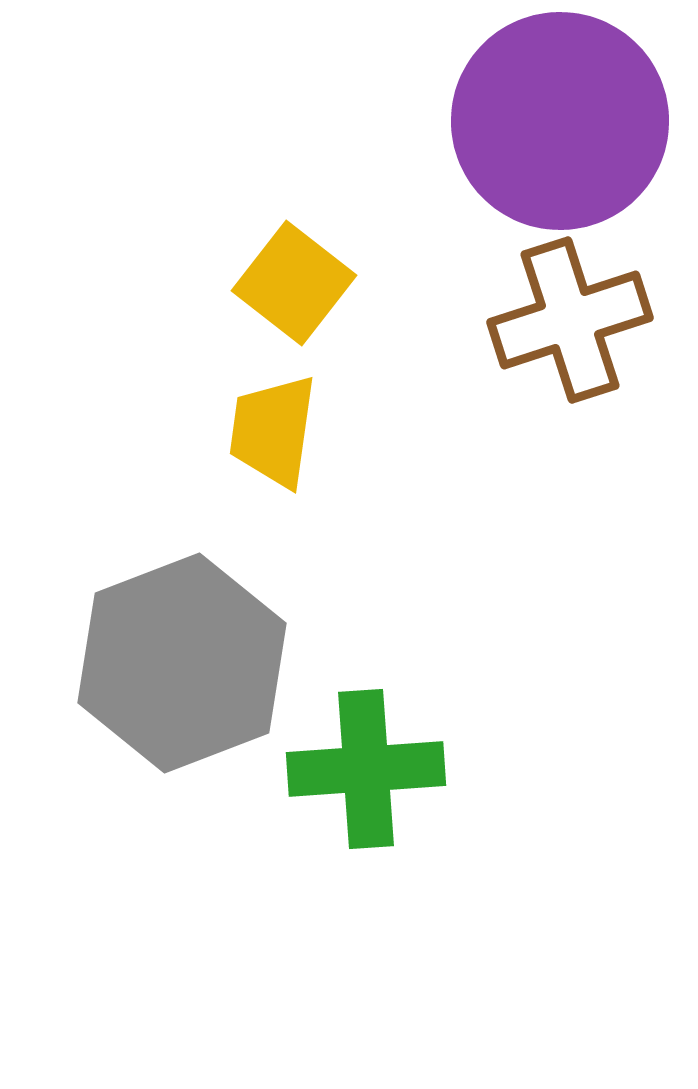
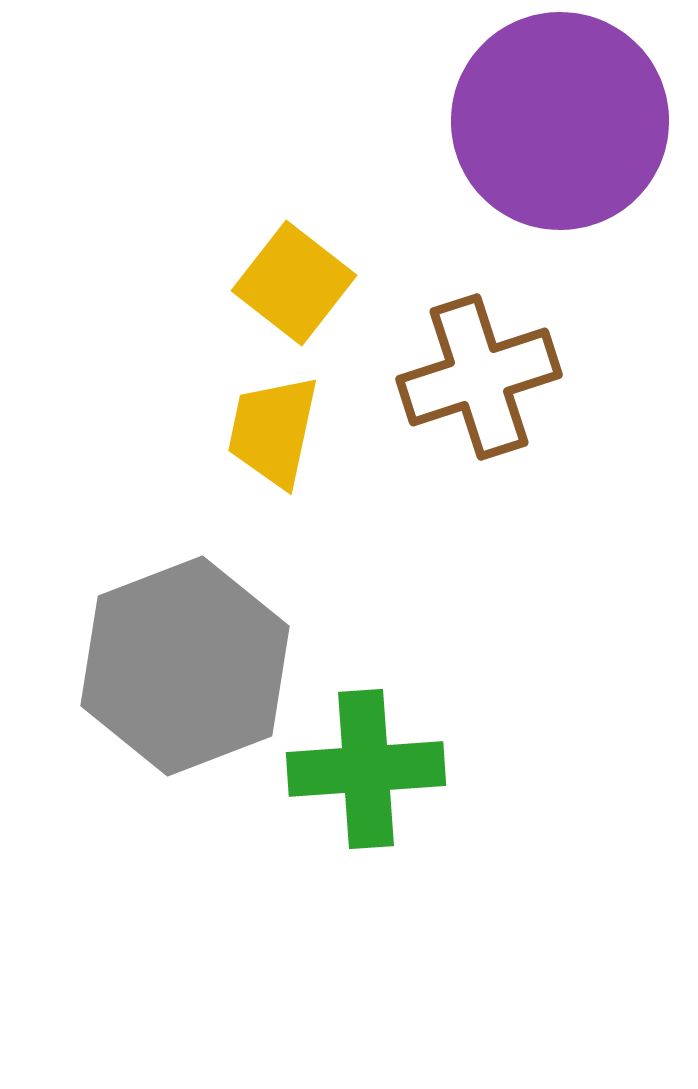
brown cross: moved 91 px left, 57 px down
yellow trapezoid: rotated 4 degrees clockwise
gray hexagon: moved 3 px right, 3 px down
